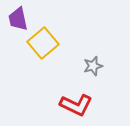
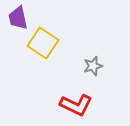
purple trapezoid: moved 1 px up
yellow square: rotated 16 degrees counterclockwise
